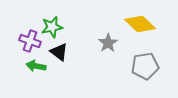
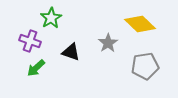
green star: moved 1 px left, 9 px up; rotated 20 degrees counterclockwise
black triangle: moved 12 px right; rotated 18 degrees counterclockwise
green arrow: moved 2 px down; rotated 54 degrees counterclockwise
